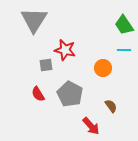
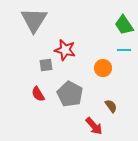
red arrow: moved 3 px right
